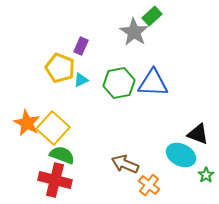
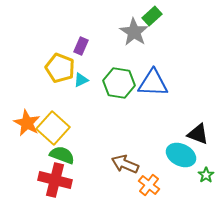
green hexagon: rotated 20 degrees clockwise
